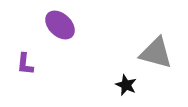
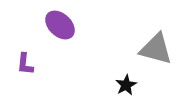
gray triangle: moved 4 px up
black star: rotated 20 degrees clockwise
